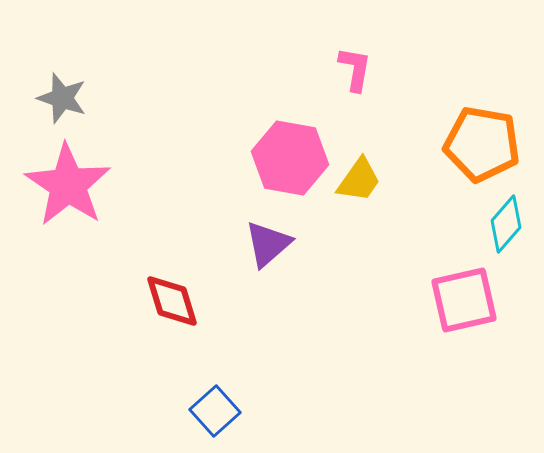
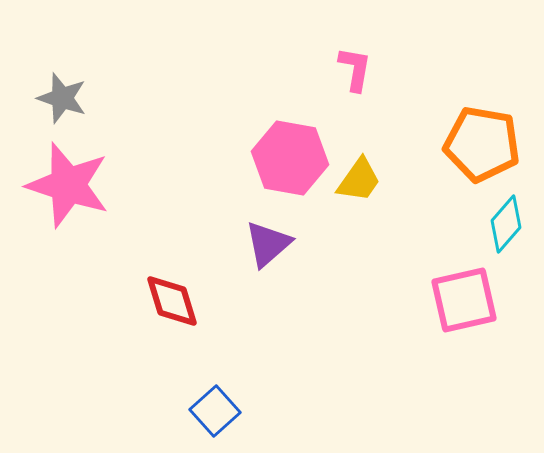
pink star: rotated 16 degrees counterclockwise
